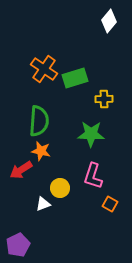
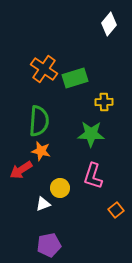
white diamond: moved 3 px down
yellow cross: moved 3 px down
orange square: moved 6 px right, 6 px down; rotated 21 degrees clockwise
purple pentagon: moved 31 px right; rotated 15 degrees clockwise
